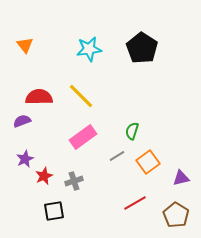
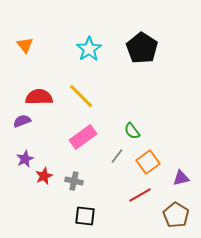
cyan star: rotated 25 degrees counterclockwise
green semicircle: rotated 54 degrees counterclockwise
gray line: rotated 21 degrees counterclockwise
gray cross: rotated 30 degrees clockwise
red line: moved 5 px right, 8 px up
black square: moved 31 px right, 5 px down; rotated 15 degrees clockwise
